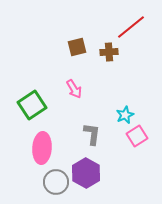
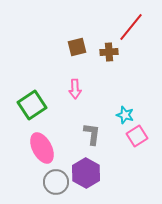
red line: rotated 12 degrees counterclockwise
pink arrow: moved 1 px right; rotated 30 degrees clockwise
cyan star: rotated 30 degrees counterclockwise
pink ellipse: rotated 32 degrees counterclockwise
